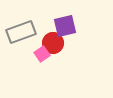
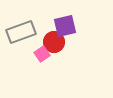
red circle: moved 1 px right, 1 px up
